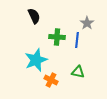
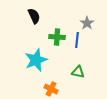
orange cross: moved 9 px down
